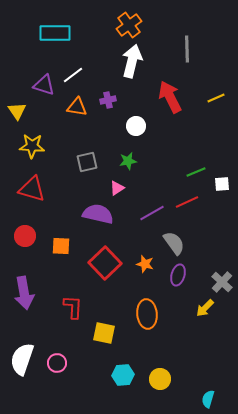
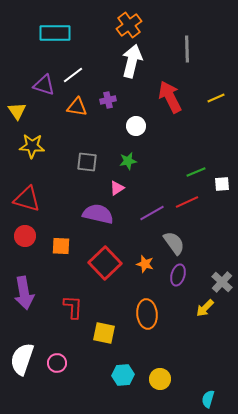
gray square: rotated 20 degrees clockwise
red triangle: moved 5 px left, 10 px down
